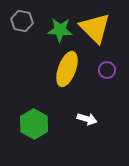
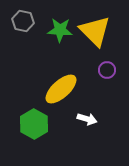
gray hexagon: moved 1 px right
yellow triangle: moved 3 px down
yellow ellipse: moved 6 px left, 20 px down; rotated 28 degrees clockwise
